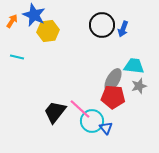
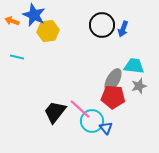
orange arrow: rotated 104 degrees counterclockwise
